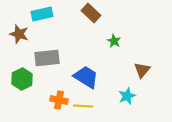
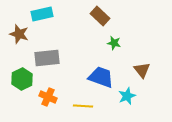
brown rectangle: moved 9 px right, 3 px down
green star: moved 2 px down; rotated 16 degrees counterclockwise
brown triangle: rotated 18 degrees counterclockwise
blue trapezoid: moved 15 px right; rotated 12 degrees counterclockwise
orange cross: moved 11 px left, 3 px up; rotated 12 degrees clockwise
